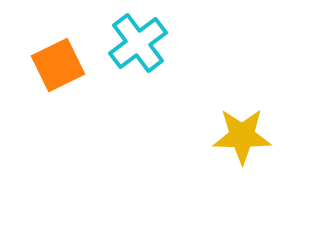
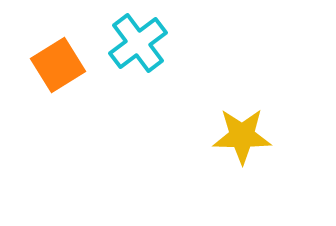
orange square: rotated 6 degrees counterclockwise
